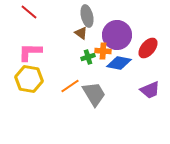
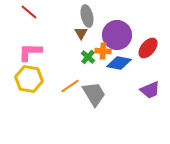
brown triangle: rotated 24 degrees clockwise
green cross: rotated 32 degrees counterclockwise
